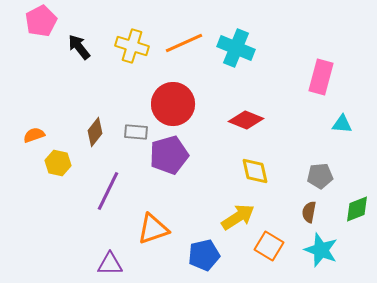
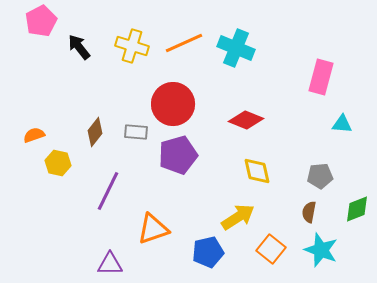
purple pentagon: moved 9 px right
yellow diamond: moved 2 px right
orange square: moved 2 px right, 3 px down; rotated 8 degrees clockwise
blue pentagon: moved 4 px right, 3 px up
